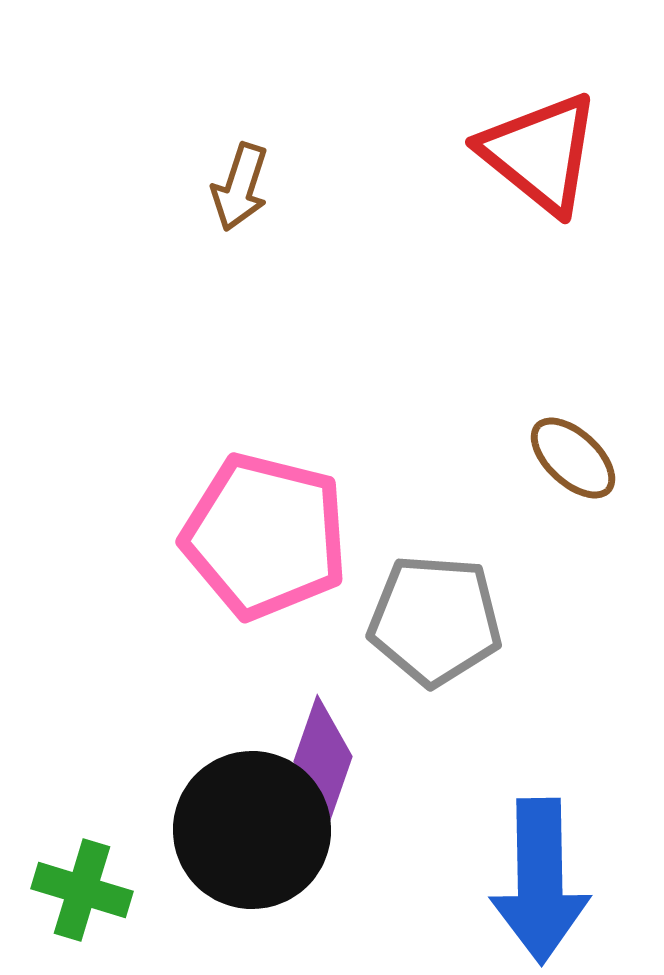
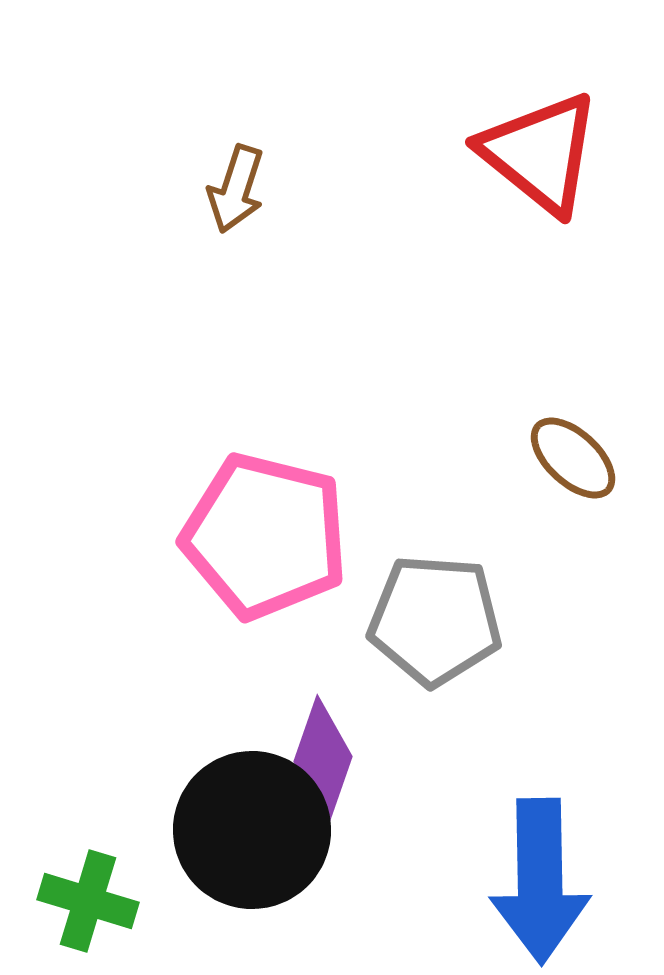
brown arrow: moved 4 px left, 2 px down
green cross: moved 6 px right, 11 px down
